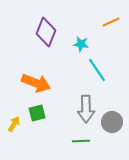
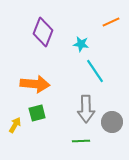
purple diamond: moved 3 px left
cyan line: moved 2 px left, 1 px down
orange arrow: moved 1 px left, 1 px down; rotated 16 degrees counterclockwise
yellow arrow: moved 1 px right, 1 px down
